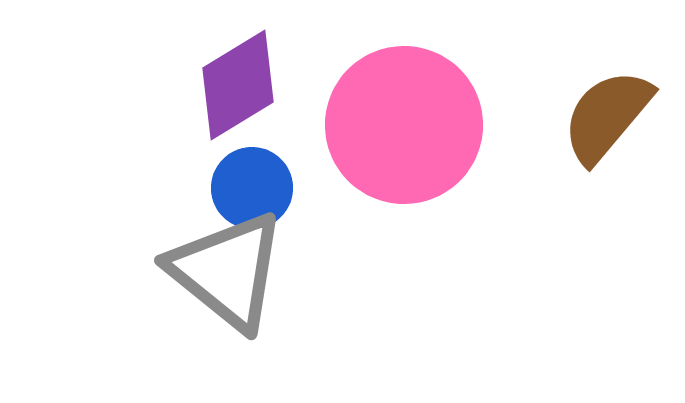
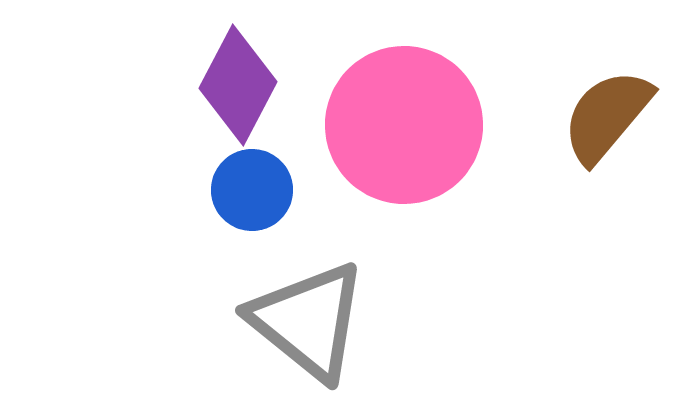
purple diamond: rotated 31 degrees counterclockwise
blue circle: moved 2 px down
gray triangle: moved 81 px right, 50 px down
